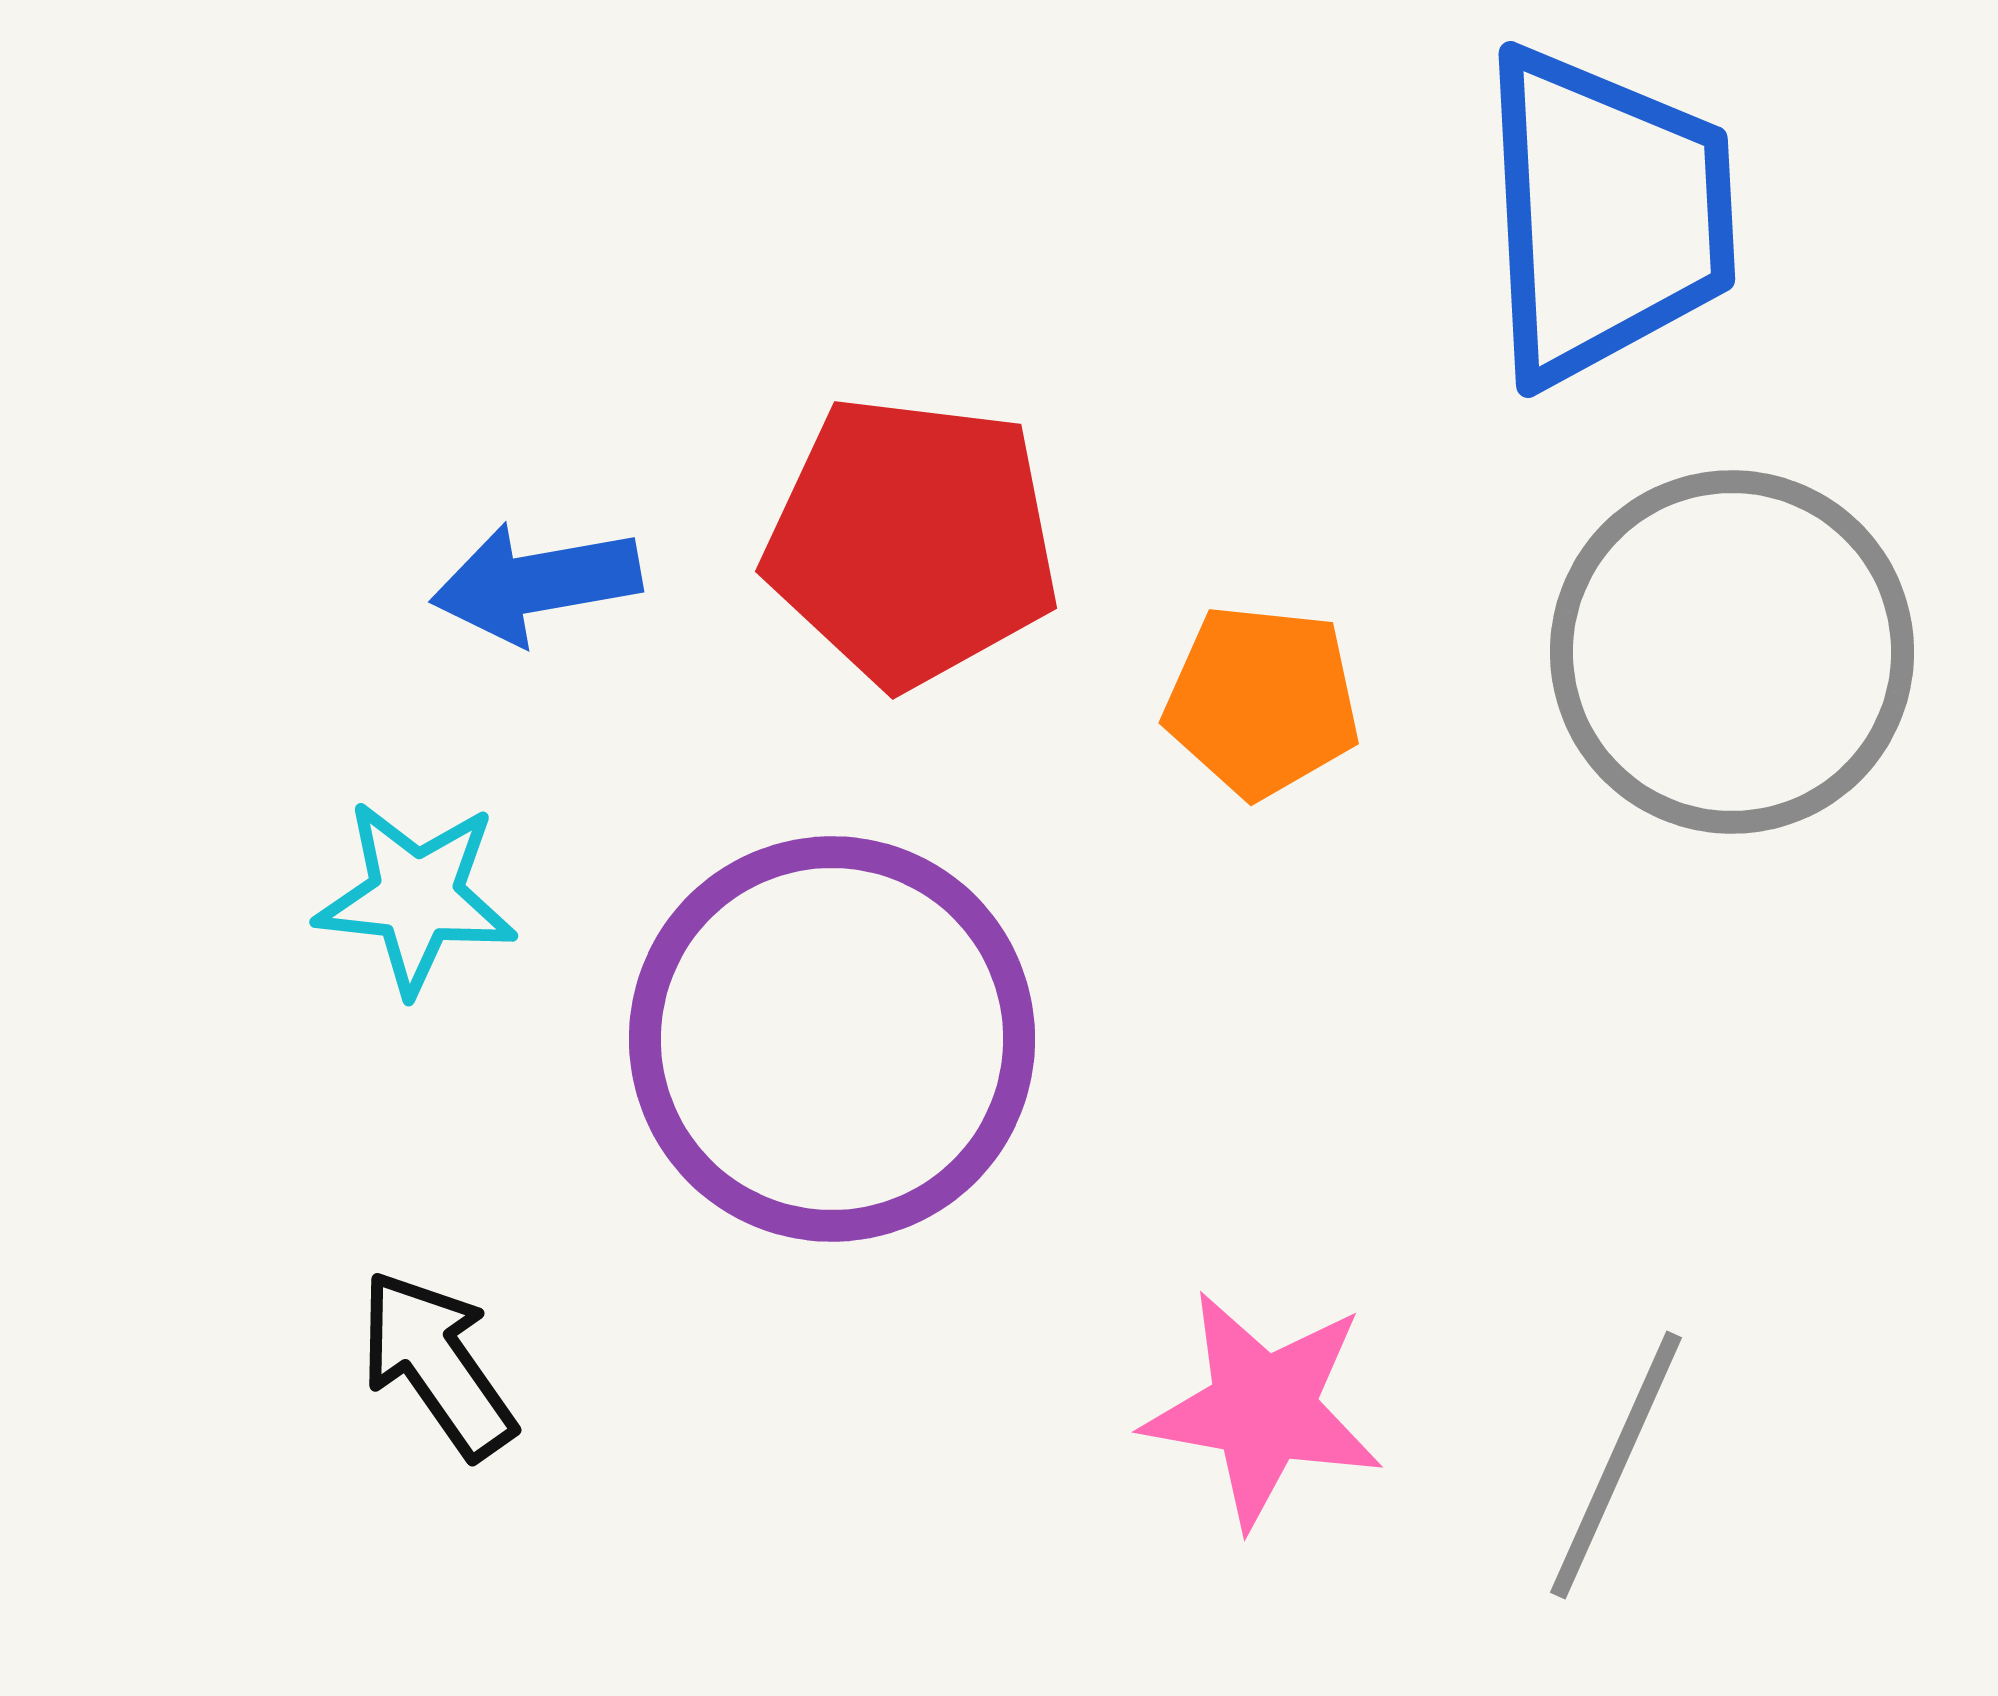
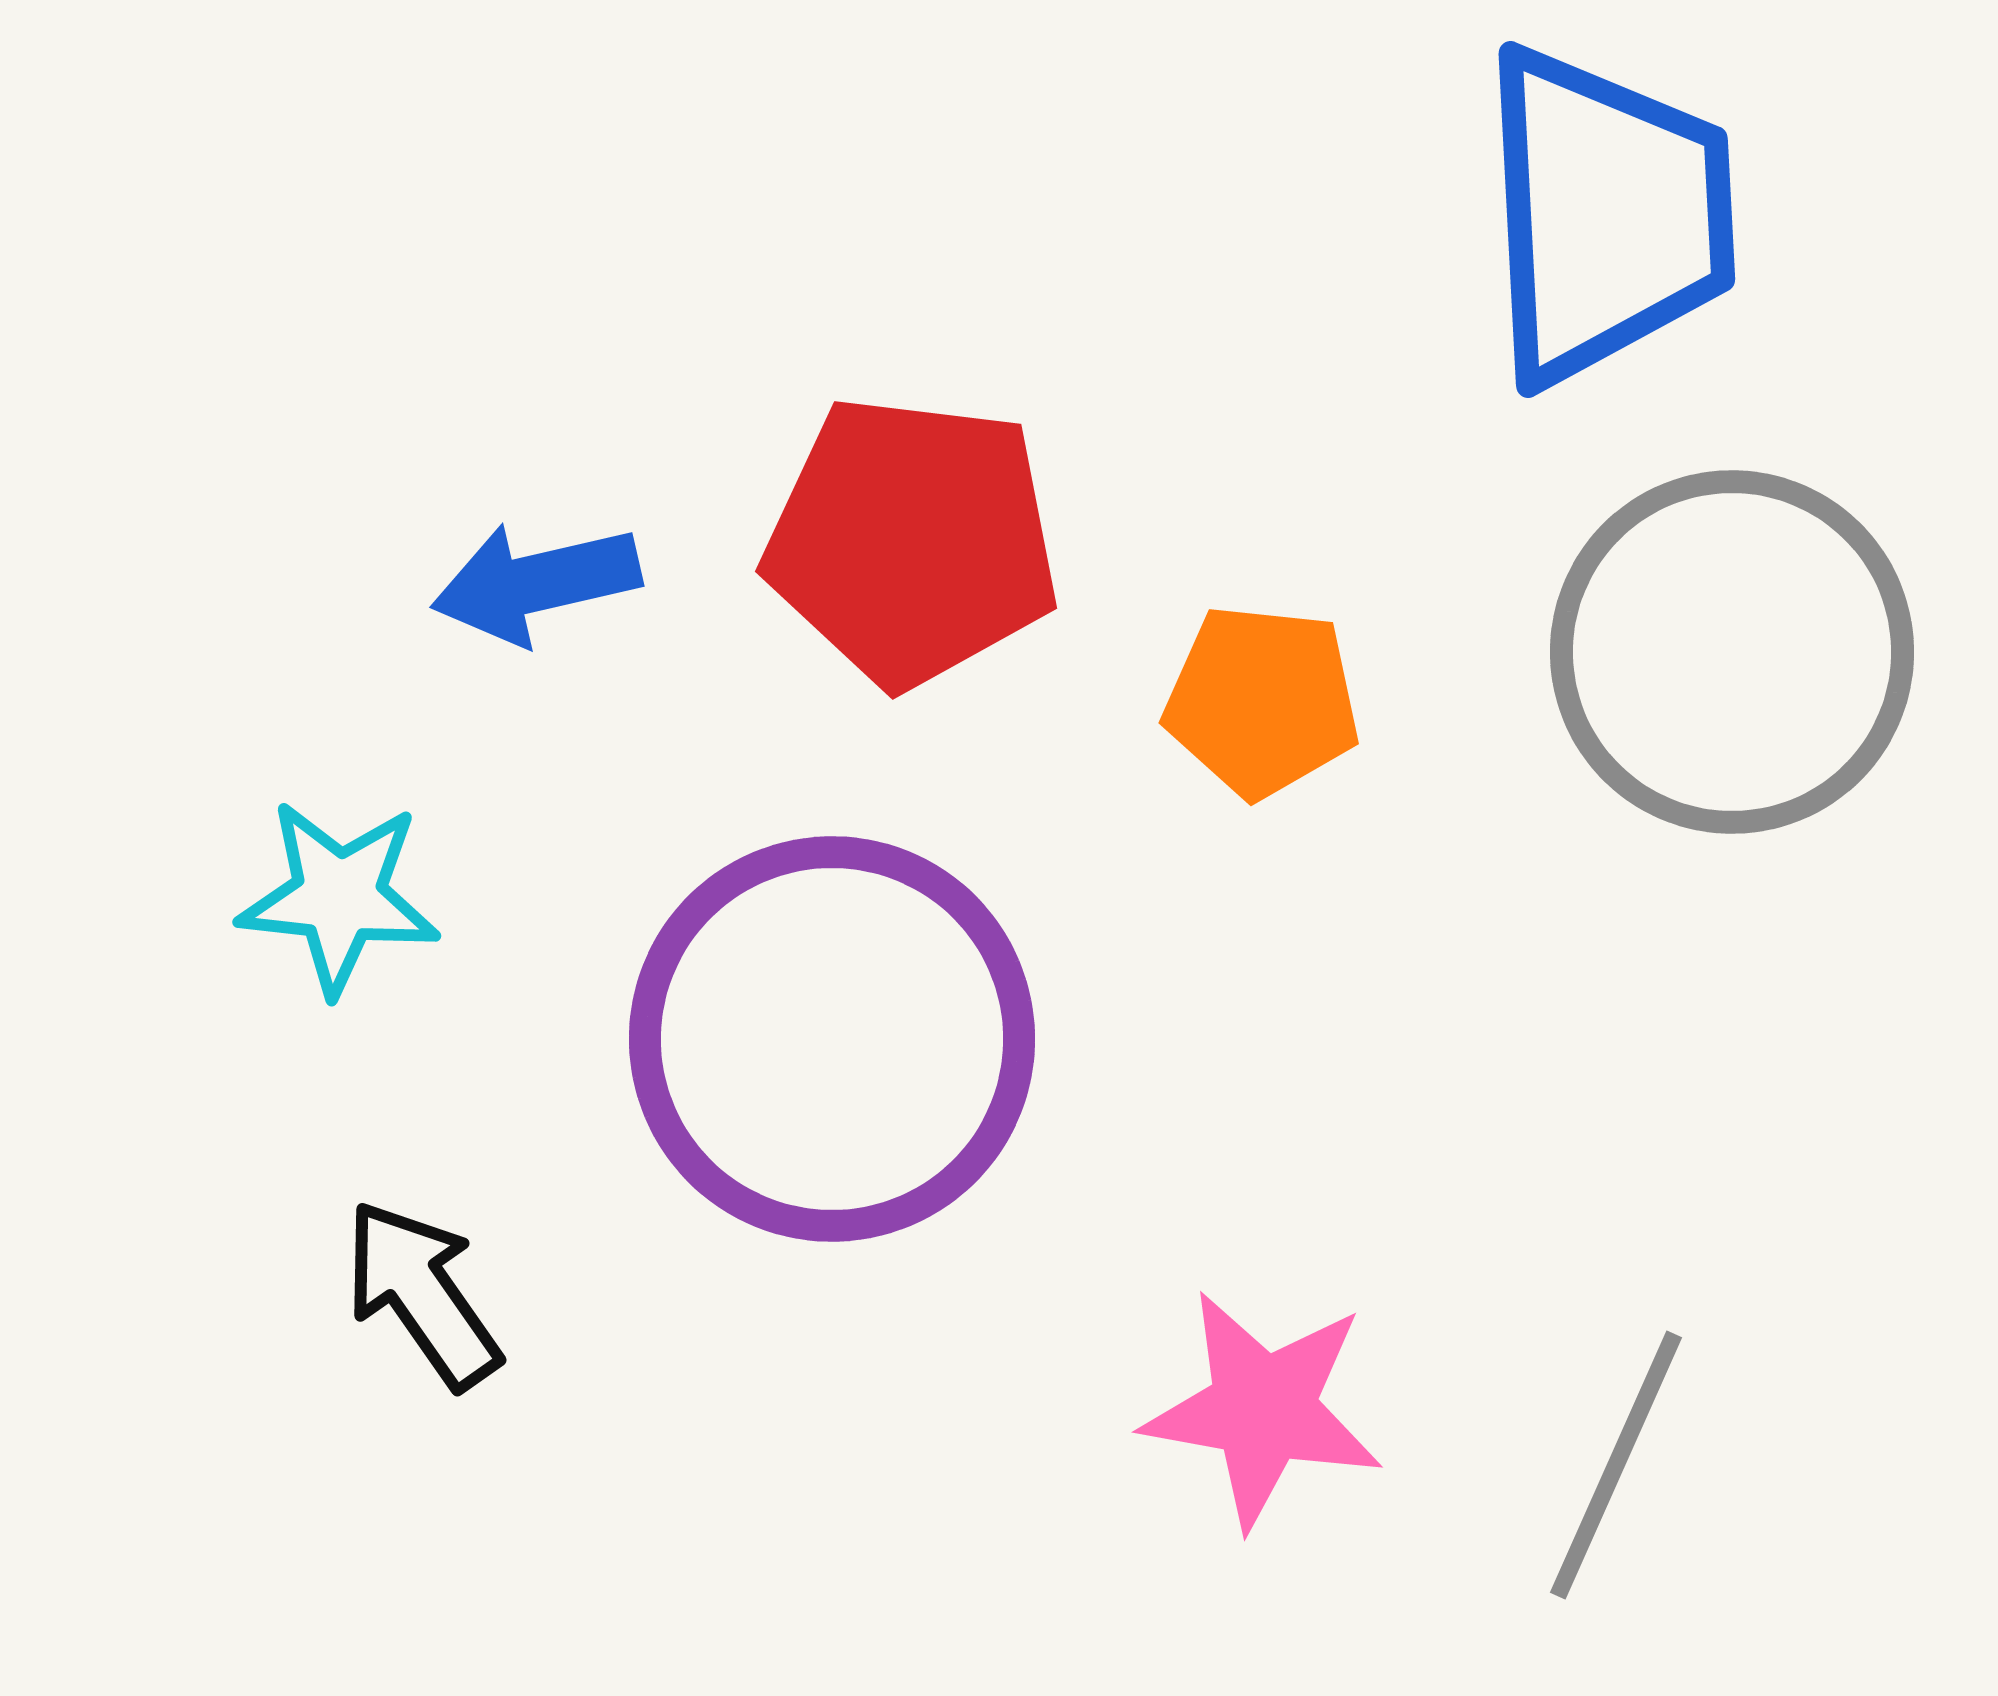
blue arrow: rotated 3 degrees counterclockwise
cyan star: moved 77 px left
black arrow: moved 15 px left, 70 px up
